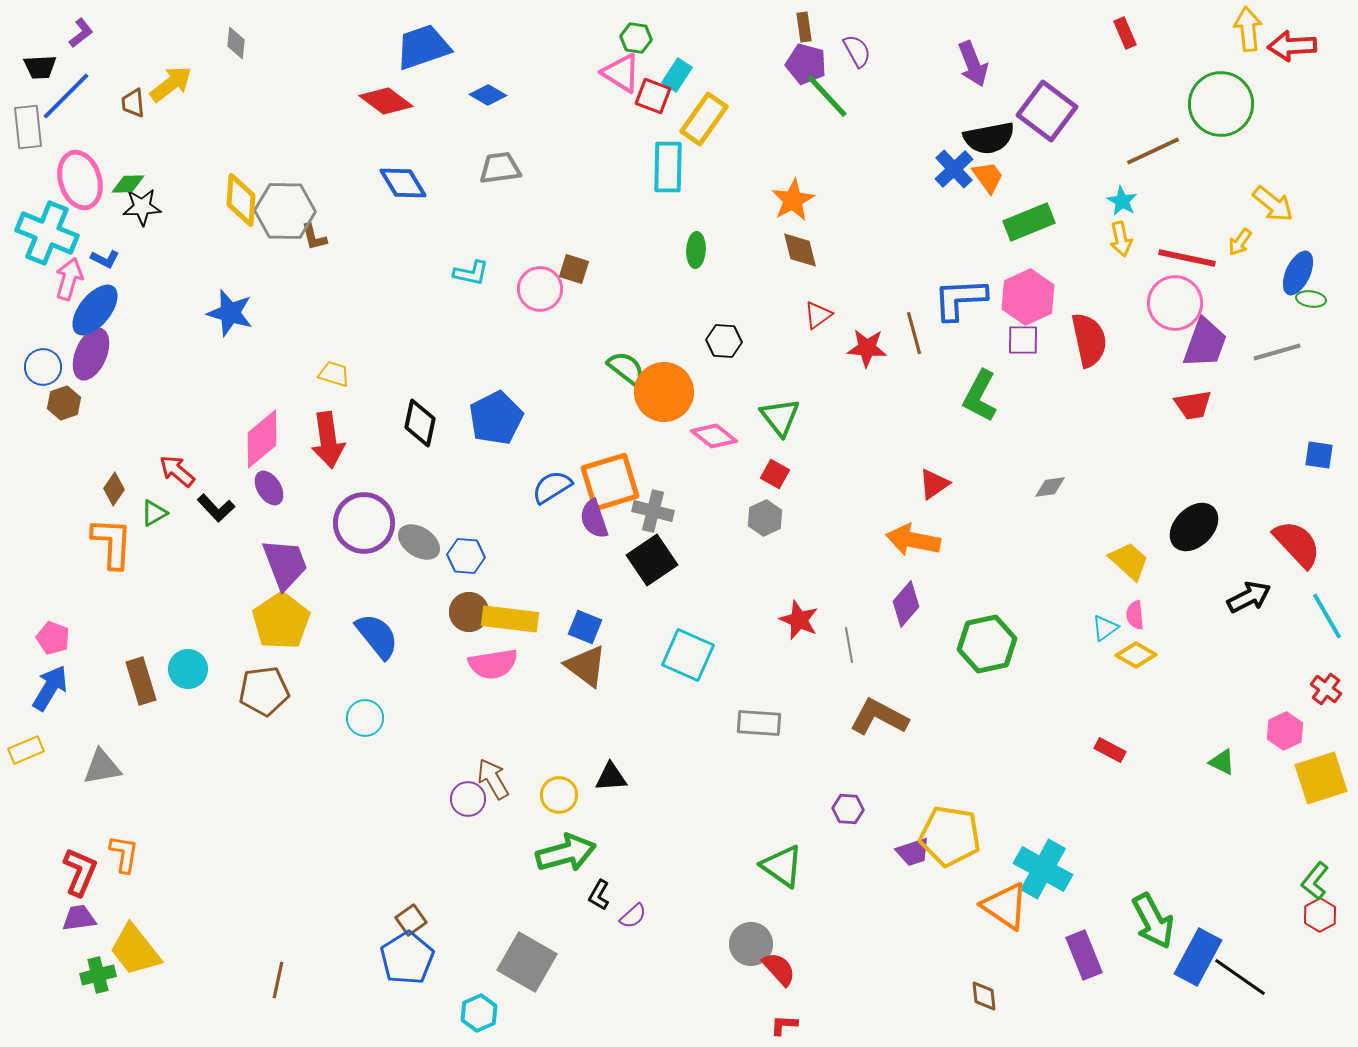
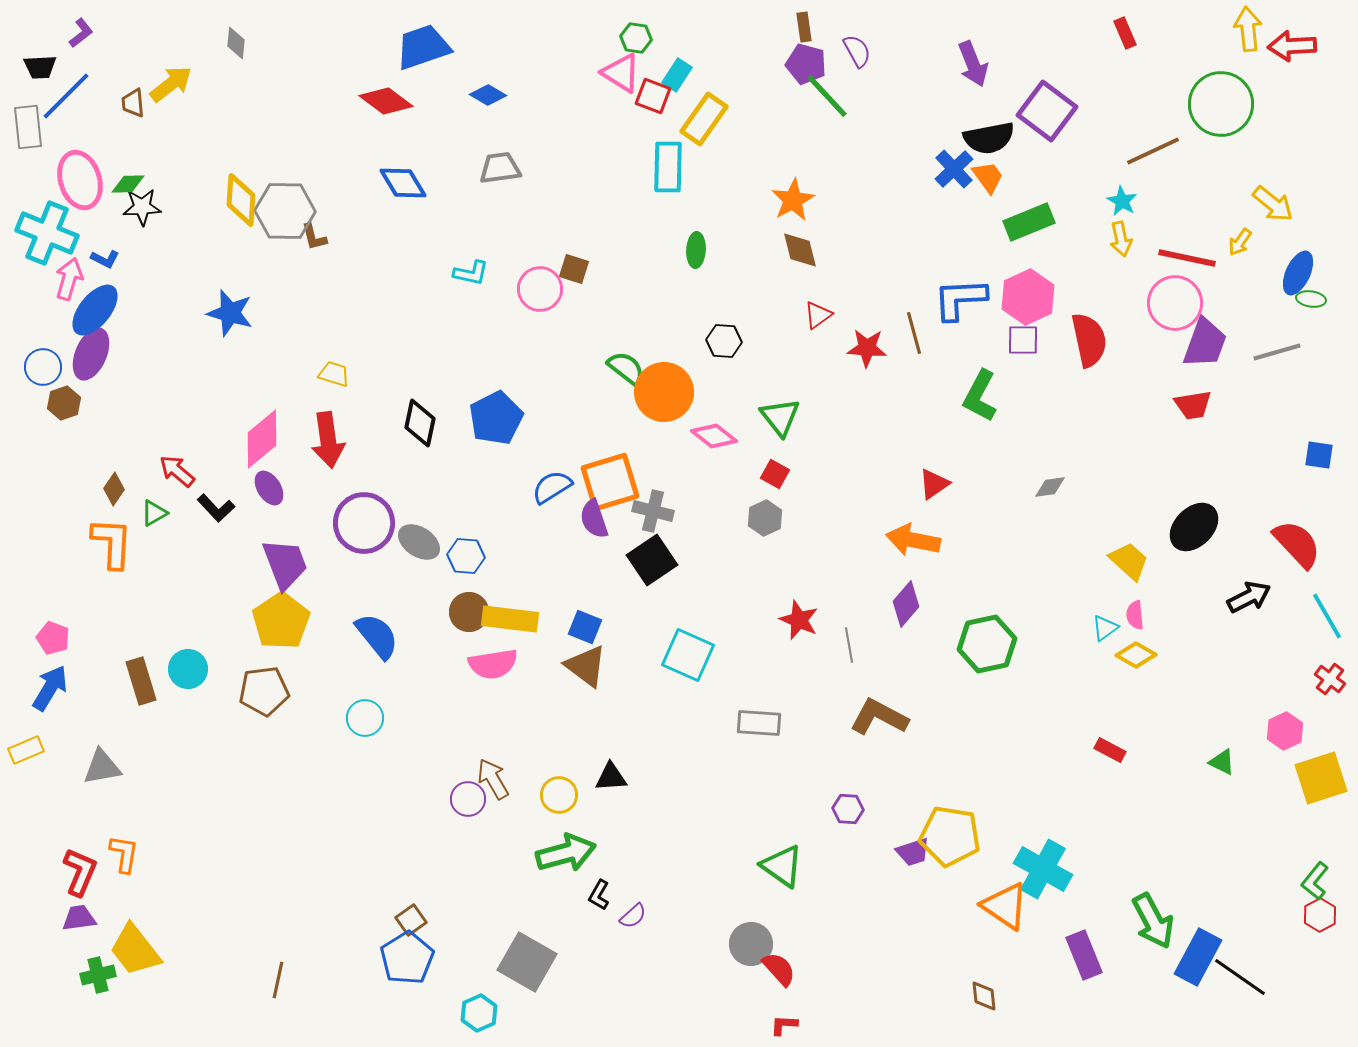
red cross at (1326, 689): moved 4 px right, 10 px up
